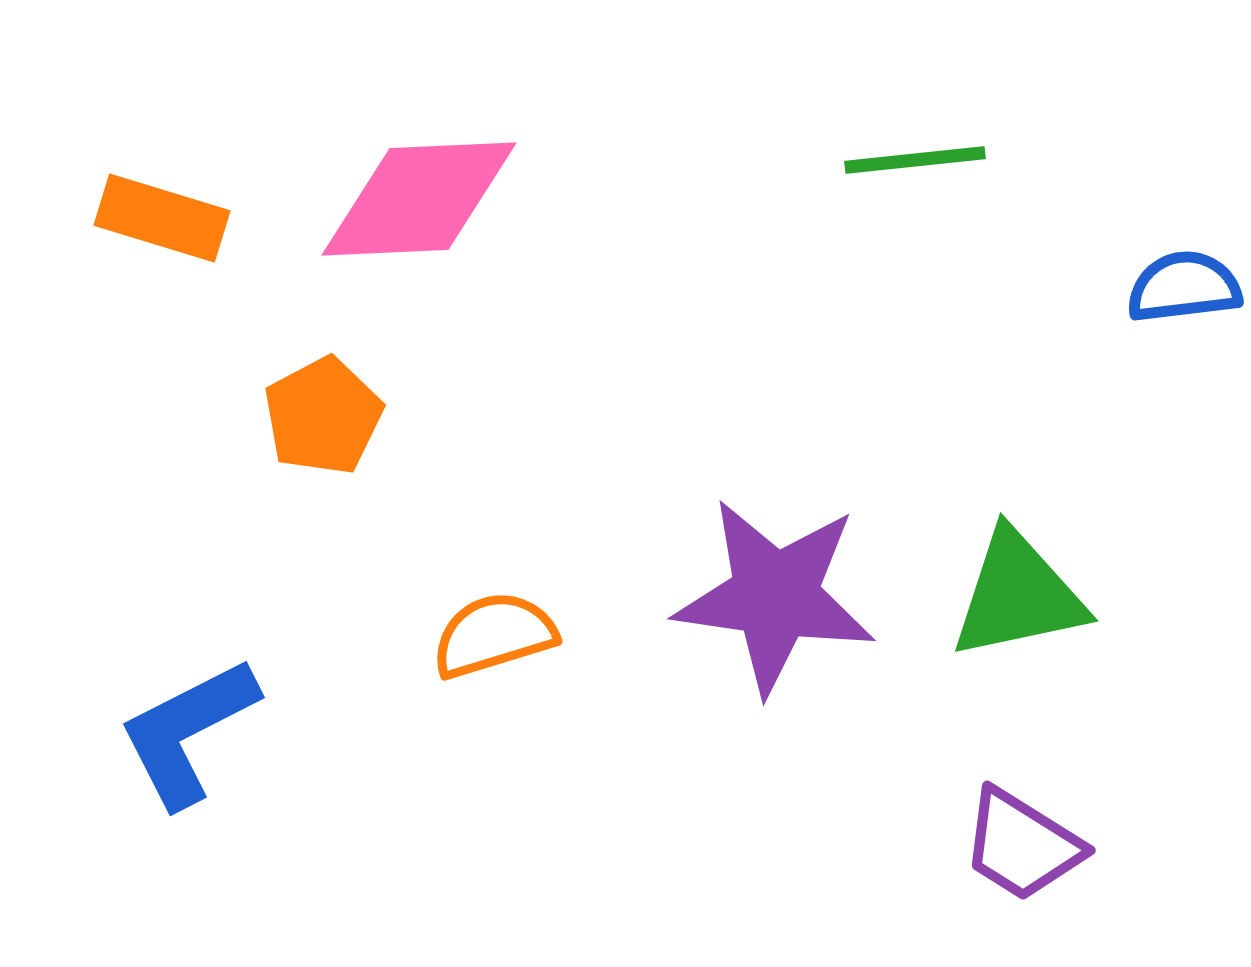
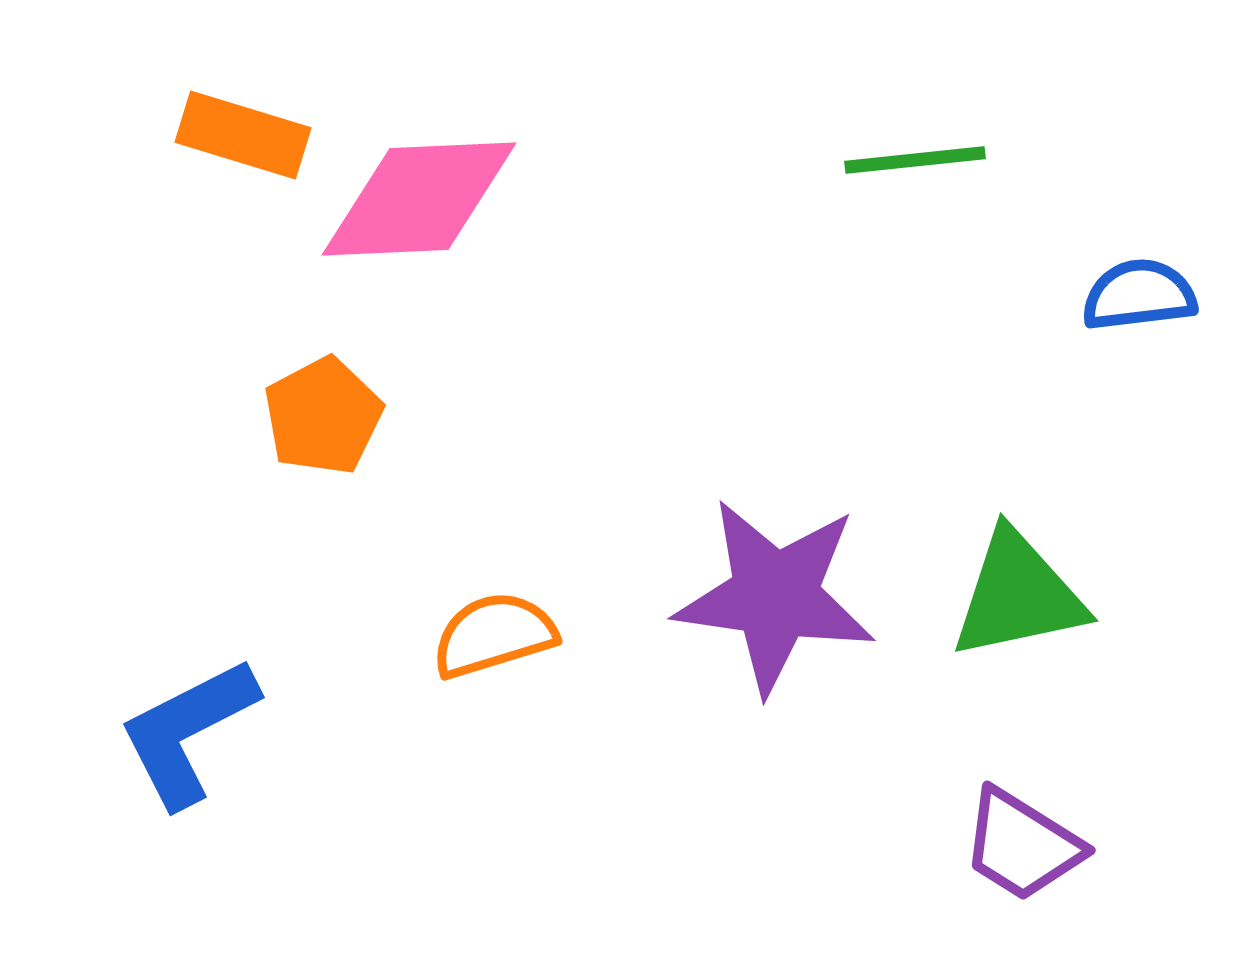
orange rectangle: moved 81 px right, 83 px up
blue semicircle: moved 45 px left, 8 px down
